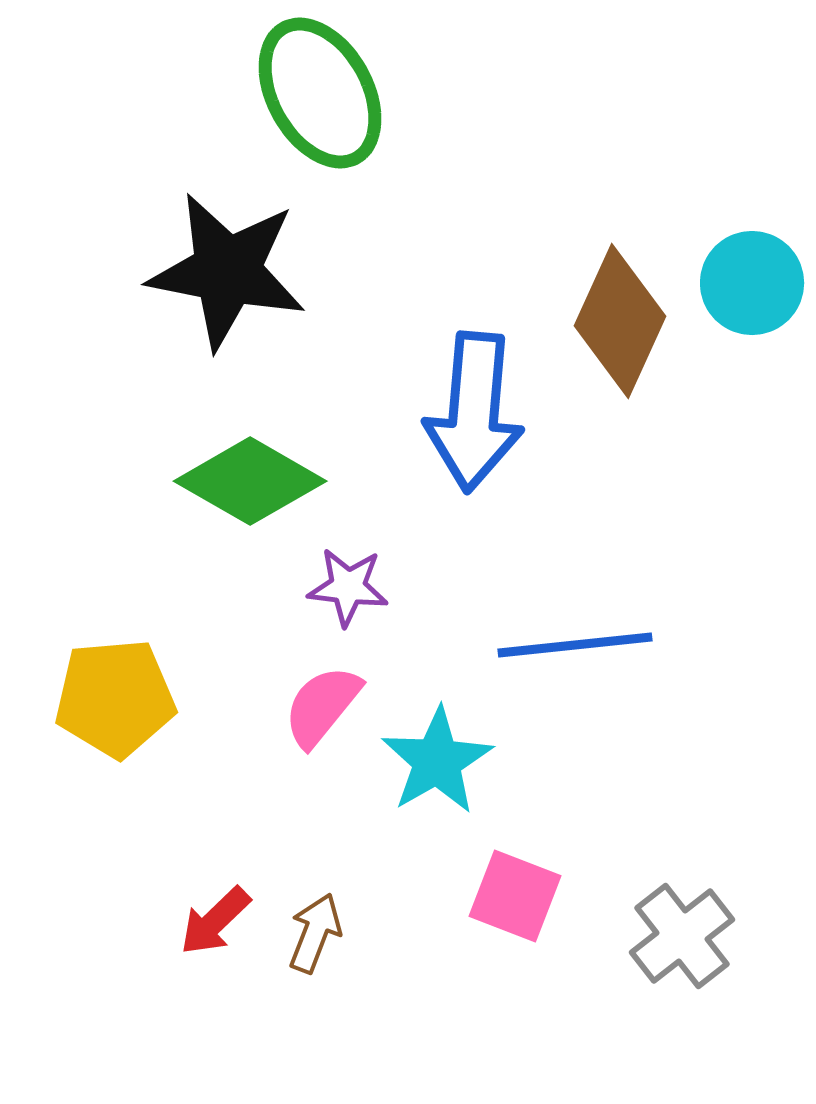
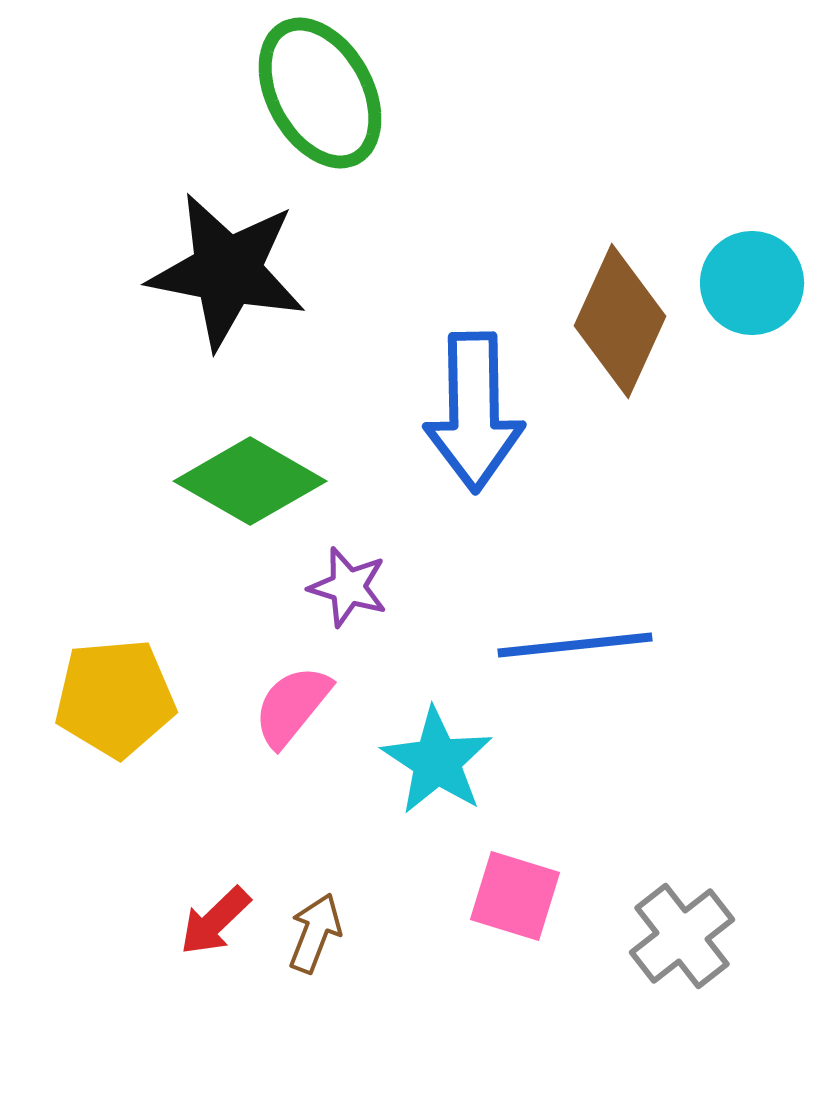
blue arrow: rotated 6 degrees counterclockwise
purple star: rotated 10 degrees clockwise
pink semicircle: moved 30 px left
cyan star: rotated 9 degrees counterclockwise
pink square: rotated 4 degrees counterclockwise
